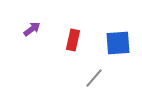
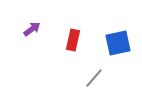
blue square: rotated 8 degrees counterclockwise
